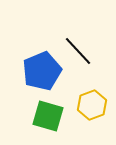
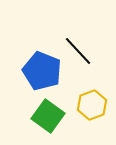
blue pentagon: rotated 27 degrees counterclockwise
green square: rotated 20 degrees clockwise
